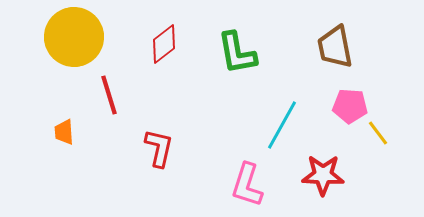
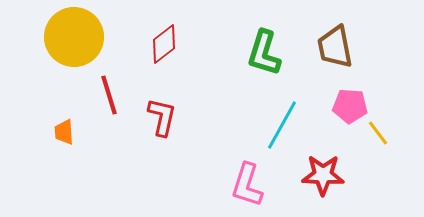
green L-shape: moved 27 px right; rotated 27 degrees clockwise
red L-shape: moved 3 px right, 31 px up
